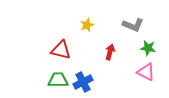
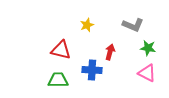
pink triangle: moved 1 px right, 1 px down
blue cross: moved 9 px right, 12 px up; rotated 30 degrees clockwise
